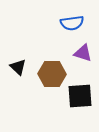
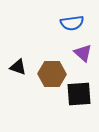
purple triangle: rotated 24 degrees clockwise
black triangle: rotated 24 degrees counterclockwise
black square: moved 1 px left, 2 px up
